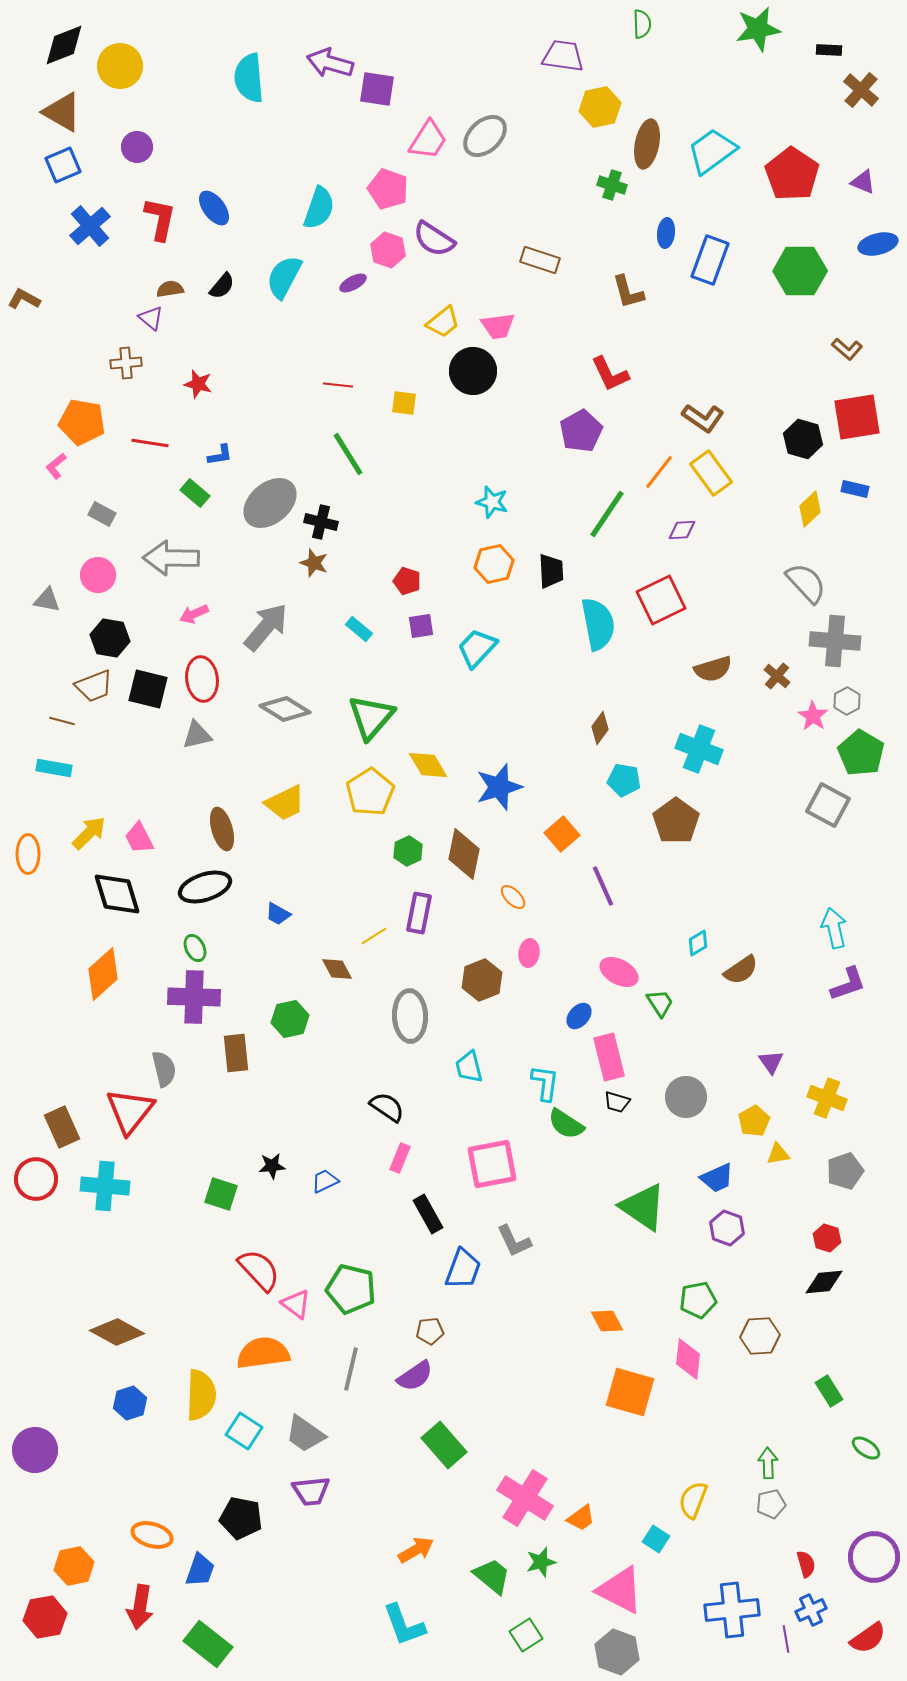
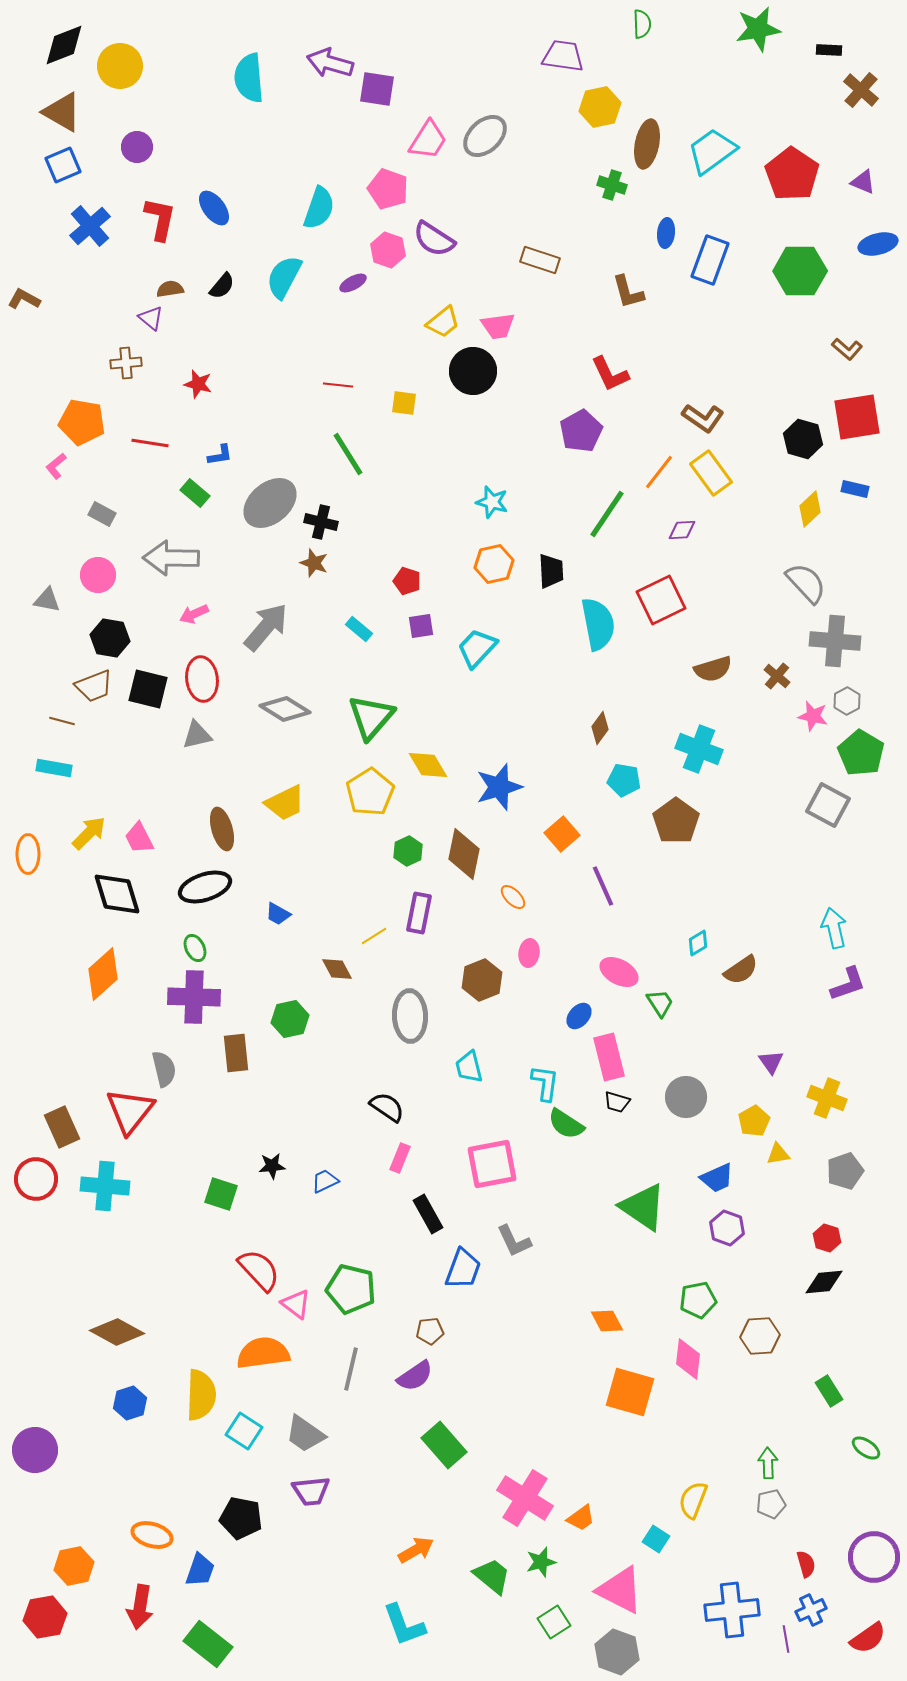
pink star at (813, 716): rotated 20 degrees counterclockwise
green square at (526, 1635): moved 28 px right, 13 px up
